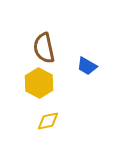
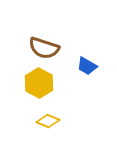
brown semicircle: rotated 60 degrees counterclockwise
yellow diamond: rotated 35 degrees clockwise
